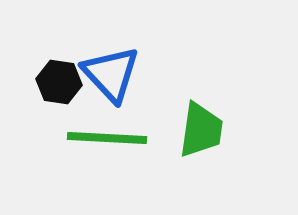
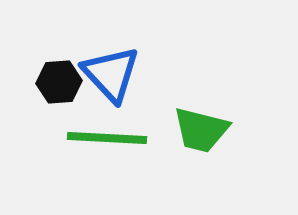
black hexagon: rotated 12 degrees counterclockwise
green trapezoid: rotated 96 degrees clockwise
